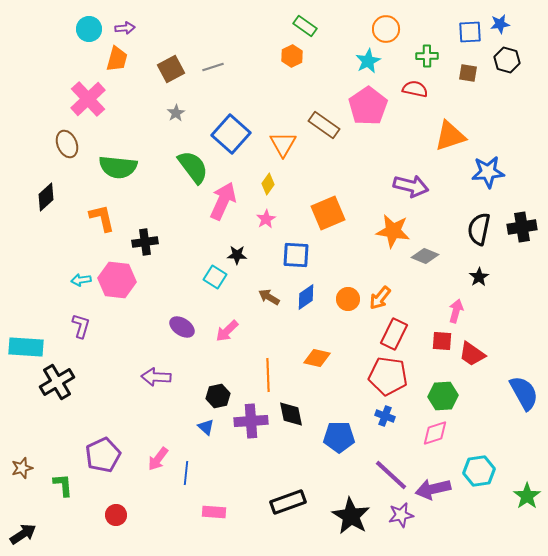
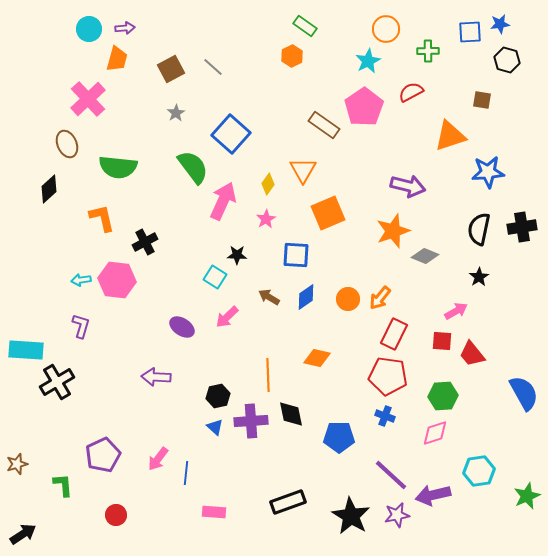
green cross at (427, 56): moved 1 px right, 5 px up
gray line at (213, 67): rotated 60 degrees clockwise
brown square at (468, 73): moved 14 px right, 27 px down
red semicircle at (415, 89): moved 4 px left, 3 px down; rotated 40 degrees counterclockwise
pink pentagon at (368, 106): moved 4 px left, 1 px down
orange triangle at (283, 144): moved 20 px right, 26 px down
purple arrow at (411, 186): moved 3 px left
black diamond at (46, 197): moved 3 px right, 8 px up
orange star at (393, 231): rotated 28 degrees counterclockwise
black cross at (145, 242): rotated 20 degrees counterclockwise
pink arrow at (456, 311): rotated 45 degrees clockwise
pink arrow at (227, 331): moved 14 px up
cyan rectangle at (26, 347): moved 3 px down
red trapezoid at (472, 354): rotated 16 degrees clockwise
blue triangle at (206, 427): moved 9 px right
brown star at (22, 468): moved 5 px left, 4 px up
purple arrow at (433, 489): moved 6 px down
green star at (527, 496): rotated 12 degrees clockwise
purple star at (401, 515): moved 4 px left
